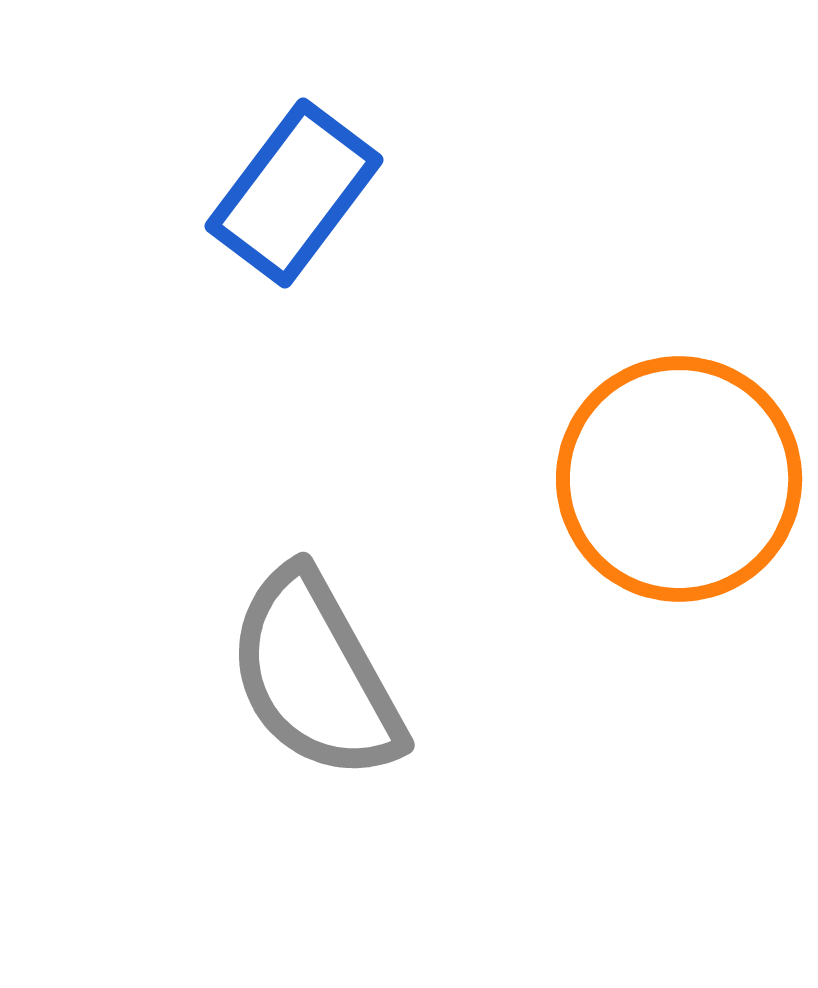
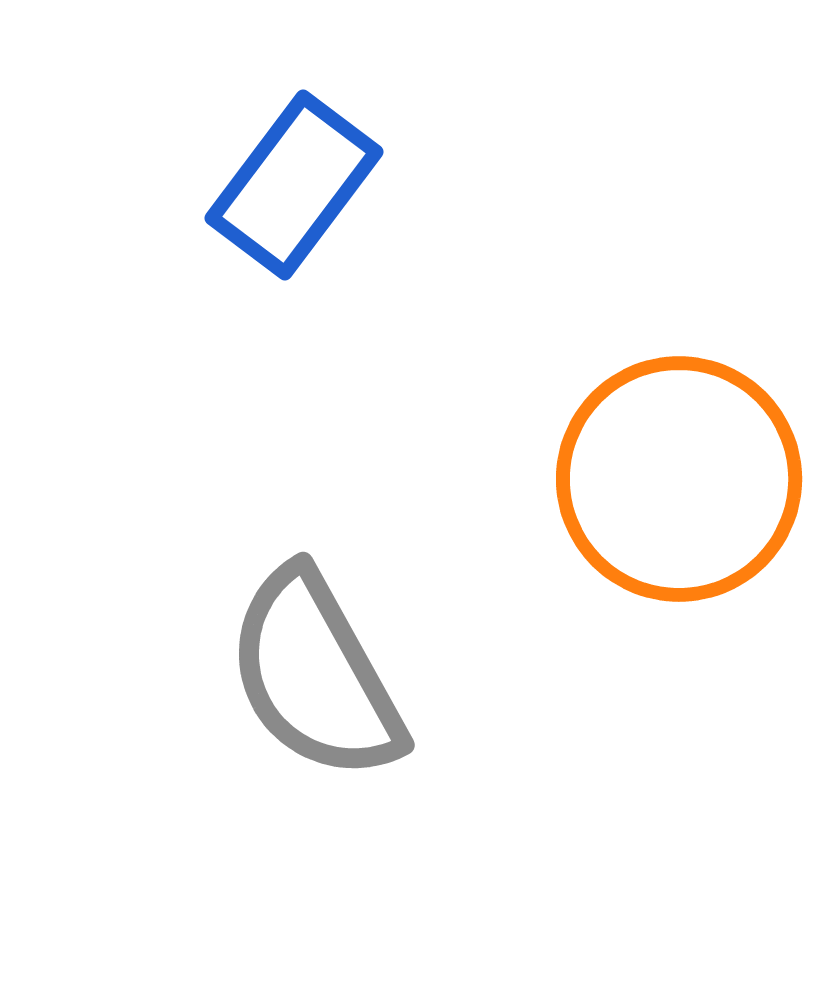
blue rectangle: moved 8 px up
